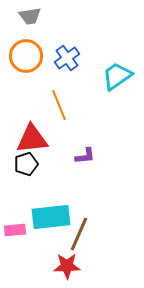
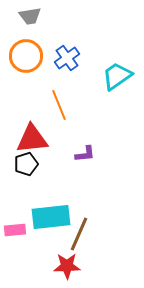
purple L-shape: moved 2 px up
